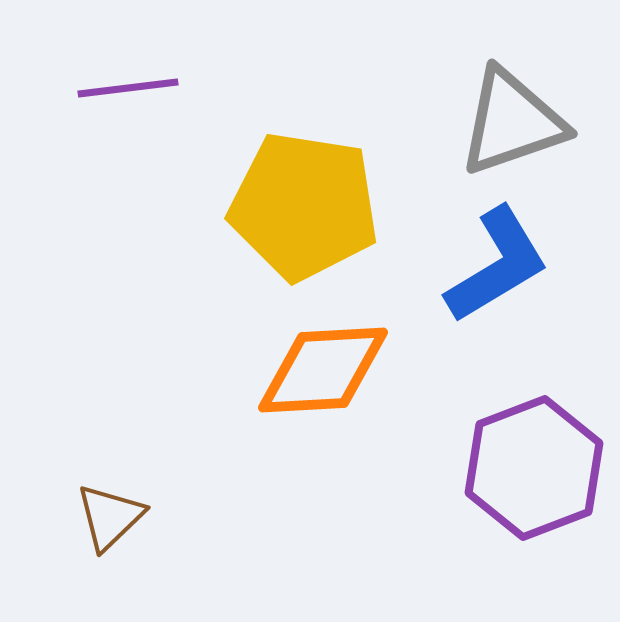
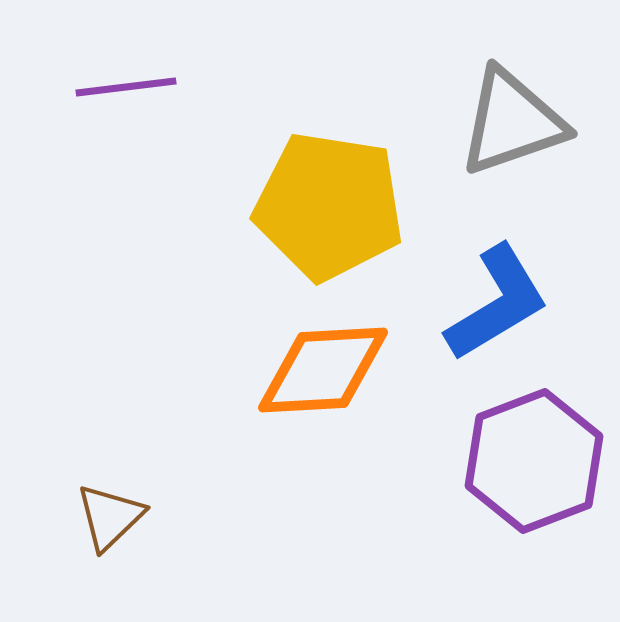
purple line: moved 2 px left, 1 px up
yellow pentagon: moved 25 px right
blue L-shape: moved 38 px down
purple hexagon: moved 7 px up
